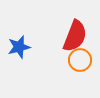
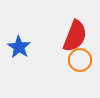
blue star: rotated 25 degrees counterclockwise
